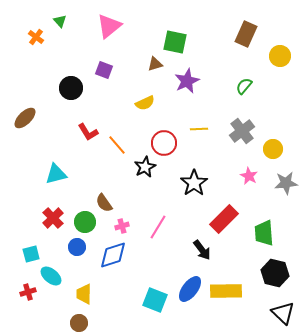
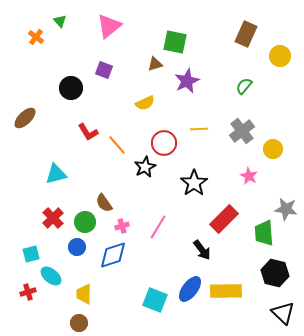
gray star at (286, 183): moved 26 px down; rotated 15 degrees clockwise
